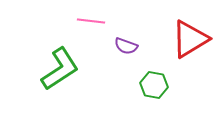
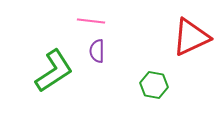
red triangle: moved 1 px right, 2 px up; rotated 6 degrees clockwise
purple semicircle: moved 29 px left, 5 px down; rotated 70 degrees clockwise
green L-shape: moved 6 px left, 2 px down
